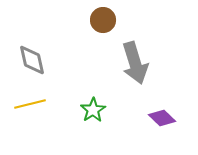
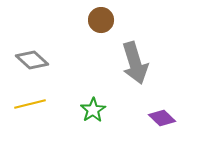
brown circle: moved 2 px left
gray diamond: rotated 36 degrees counterclockwise
